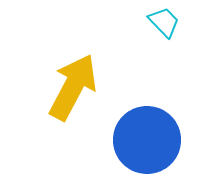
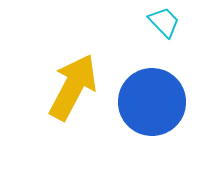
blue circle: moved 5 px right, 38 px up
